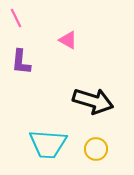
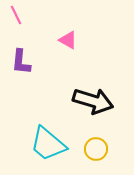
pink line: moved 3 px up
cyan trapezoid: rotated 36 degrees clockwise
